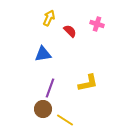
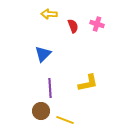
yellow arrow: moved 4 px up; rotated 112 degrees counterclockwise
red semicircle: moved 3 px right, 5 px up; rotated 24 degrees clockwise
blue triangle: rotated 36 degrees counterclockwise
purple line: rotated 24 degrees counterclockwise
brown circle: moved 2 px left, 2 px down
yellow line: rotated 12 degrees counterclockwise
